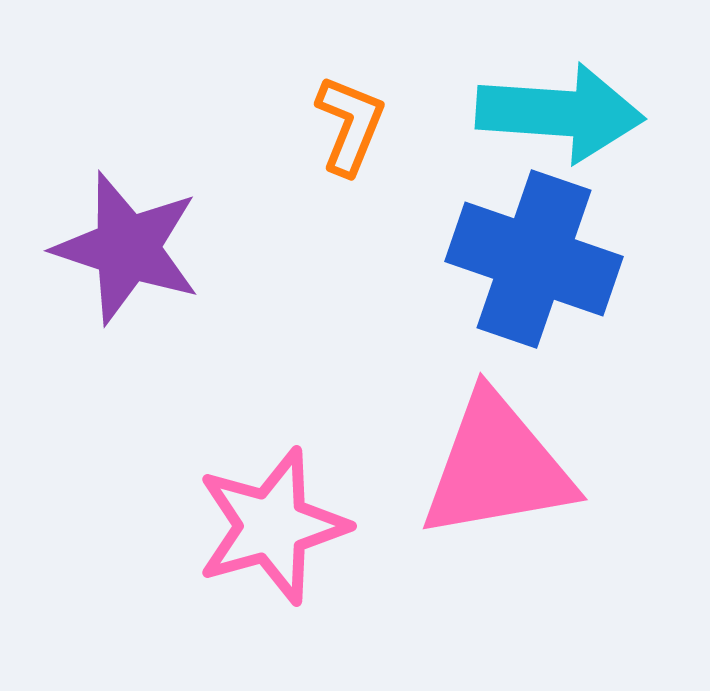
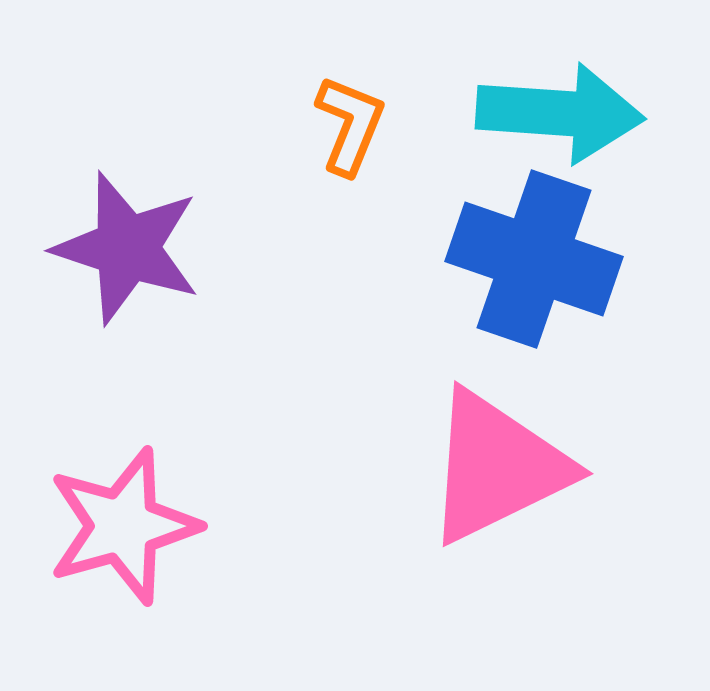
pink triangle: rotated 16 degrees counterclockwise
pink star: moved 149 px left
